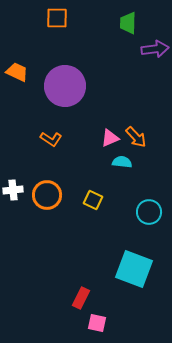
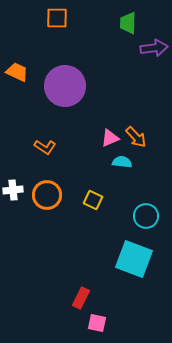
purple arrow: moved 1 px left, 1 px up
orange L-shape: moved 6 px left, 8 px down
cyan circle: moved 3 px left, 4 px down
cyan square: moved 10 px up
